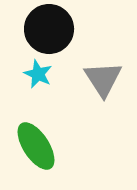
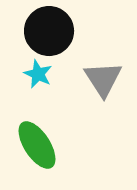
black circle: moved 2 px down
green ellipse: moved 1 px right, 1 px up
